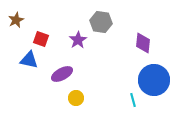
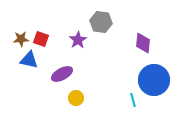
brown star: moved 5 px right, 19 px down; rotated 21 degrees clockwise
